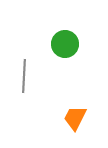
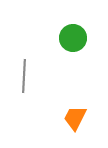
green circle: moved 8 px right, 6 px up
